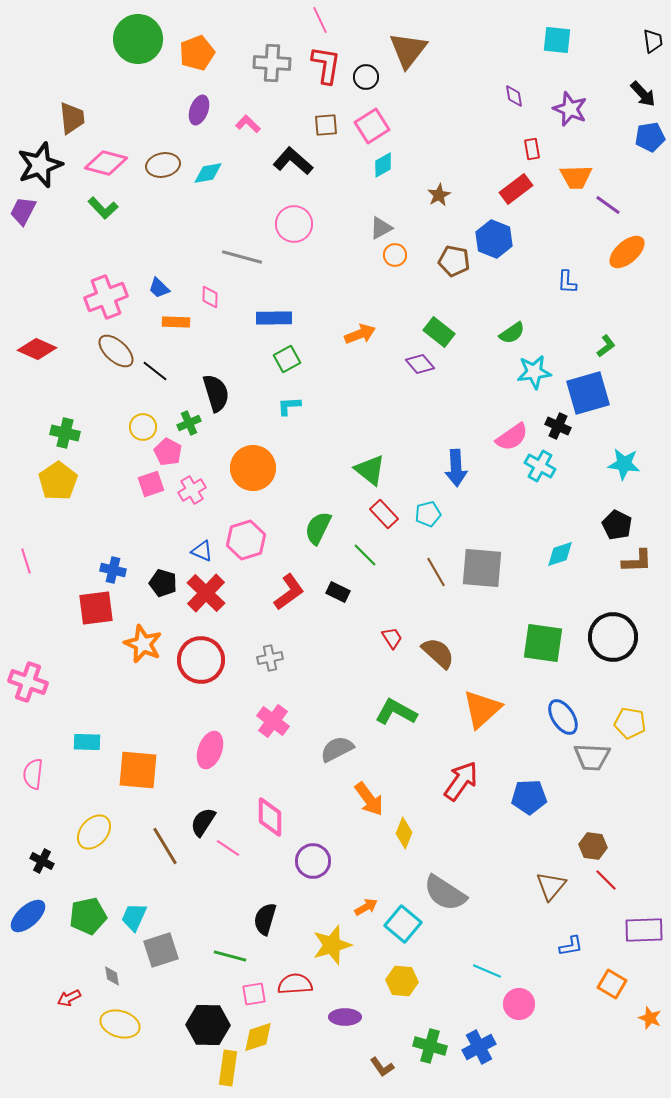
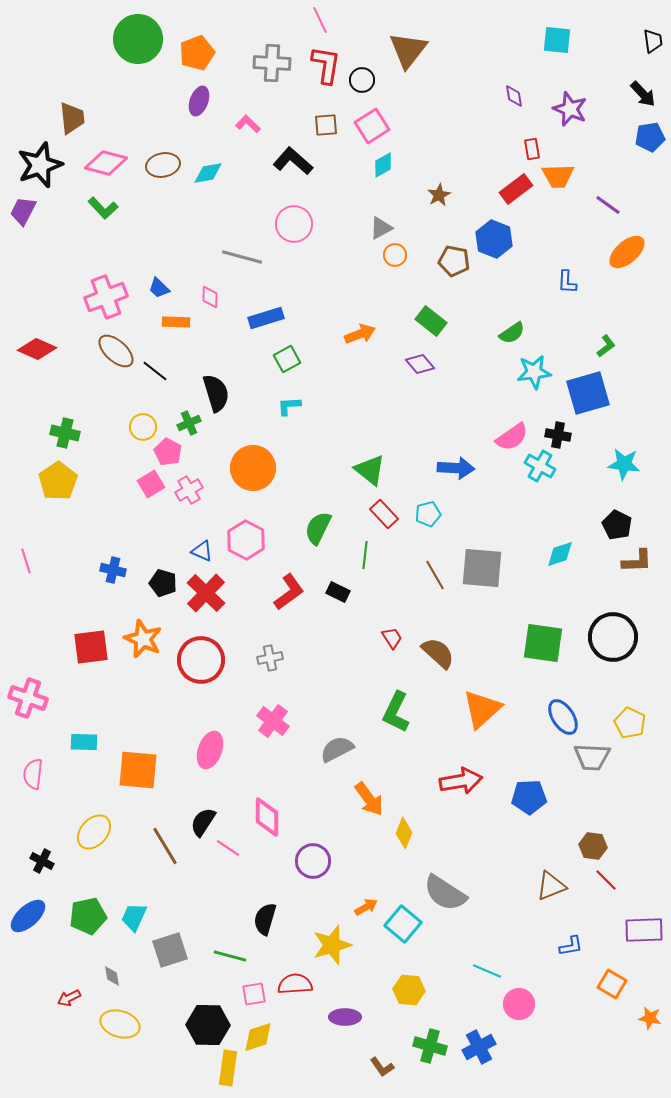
black circle at (366, 77): moved 4 px left, 3 px down
purple ellipse at (199, 110): moved 9 px up
orange trapezoid at (576, 177): moved 18 px left, 1 px up
blue rectangle at (274, 318): moved 8 px left; rotated 16 degrees counterclockwise
green rectangle at (439, 332): moved 8 px left, 11 px up
black cross at (558, 426): moved 9 px down; rotated 15 degrees counterclockwise
blue arrow at (456, 468): rotated 84 degrees counterclockwise
pink square at (151, 484): rotated 12 degrees counterclockwise
pink cross at (192, 490): moved 3 px left
pink hexagon at (246, 540): rotated 15 degrees counterclockwise
green line at (365, 555): rotated 52 degrees clockwise
brown line at (436, 572): moved 1 px left, 3 px down
red square at (96, 608): moved 5 px left, 39 px down
orange star at (143, 644): moved 5 px up
pink cross at (28, 682): moved 16 px down
green L-shape at (396, 712): rotated 93 degrees counterclockwise
yellow pentagon at (630, 723): rotated 16 degrees clockwise
cyan rectangle at (87, 742): moved 3 px left
red arrow at (461, 781): rotated 45 degrees clockwise
pink diamond at (270, 817): moved 3 px left
brown triangle at (551, 886): rotated 28 degrees clockwise
gray square at (161, 950): moved 9 px right
yellow hexagon at (402, 981): moved 7 px right, 9 px down
orange star at (650, 1018): rotated 10 degrees counterclockwise
